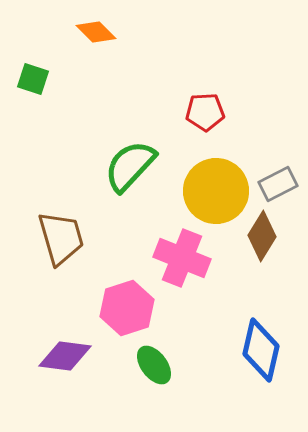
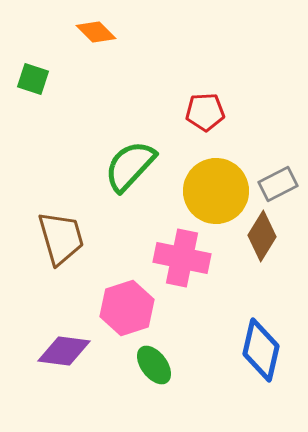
pink cross: rotated 10 degrees counterclockwise
purple diamond: moved 1 px left, 5 px up
